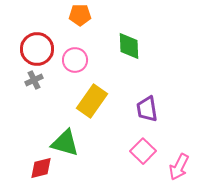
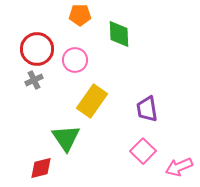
green diamond: moved 10 px left, 12 px up
green triangle: moved 1 px right, 5 px up; rotated 40 degrees clockwise
pink arrow: rotated 40 degrees clockwise
